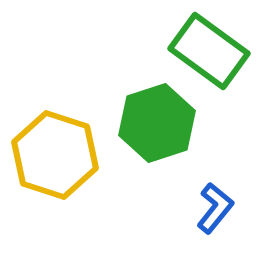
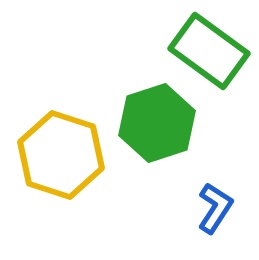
yellow hexagon: moved 6 px right
blue L-shape: rotated 6 degrees counterclockwise
